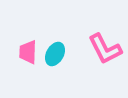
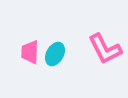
pink trapezoid: moved 2 px right
